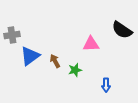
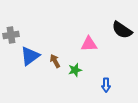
gray cross: moved 1 px left
pink triangle: moved 2 px left
